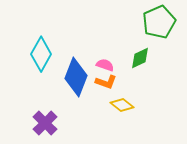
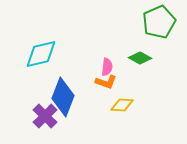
cyan diamond: rotated 48 degrees clockwise
green diamond: rotated 55 degrees clockwise
pink semicircle: moved 2 px right, 2 px down; rotated 78 degrees clockwise
blue diamond: moved 13 px left, 20 px down
yellow diamond: rotated 35 degrees counterclockwise
purple cross: moved 7 px up
